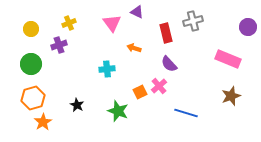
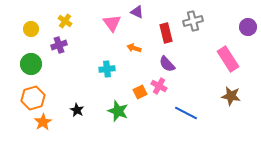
yellow cross: moved 4 px left, 2 px up; rotated 32 degrees counterclockwise
pink rectangle: rotated 35 degrees clockwise
purple semicircle: moved 2 px left
pink cross: rotated 21 degrees counterclockwise
brown star: rotated 30 degrees clockwise
black star: moved 5 px down
blue line: rotated 10 degrees clockwise
